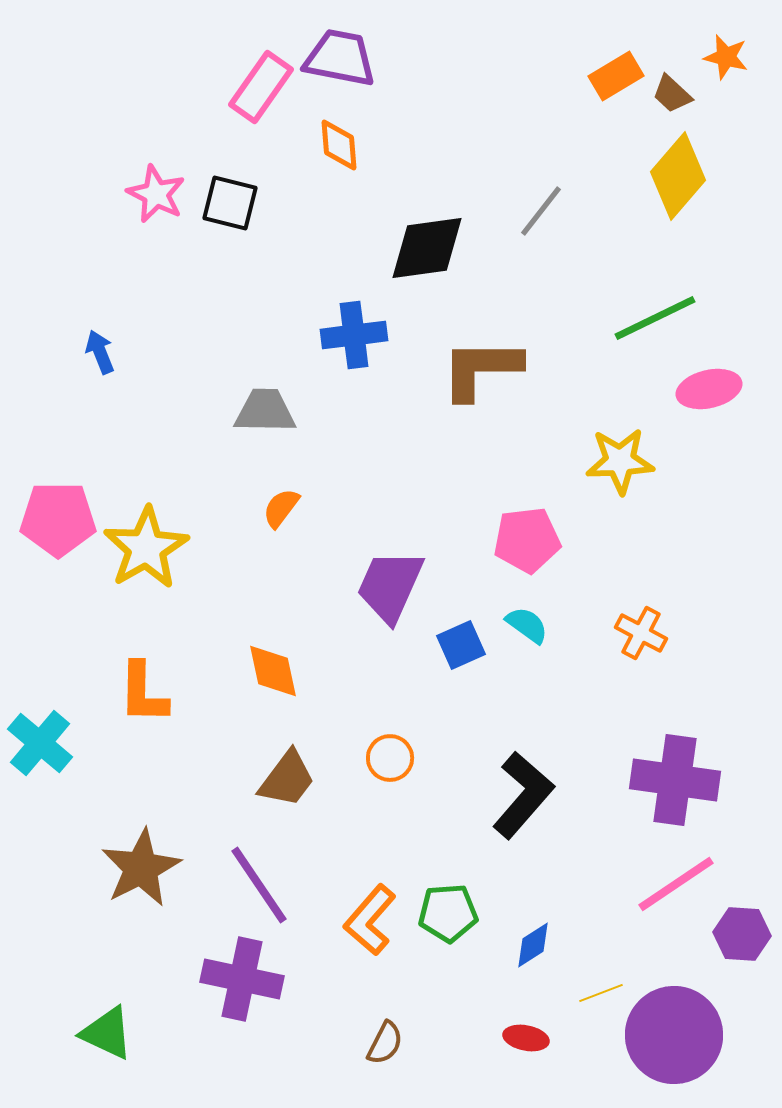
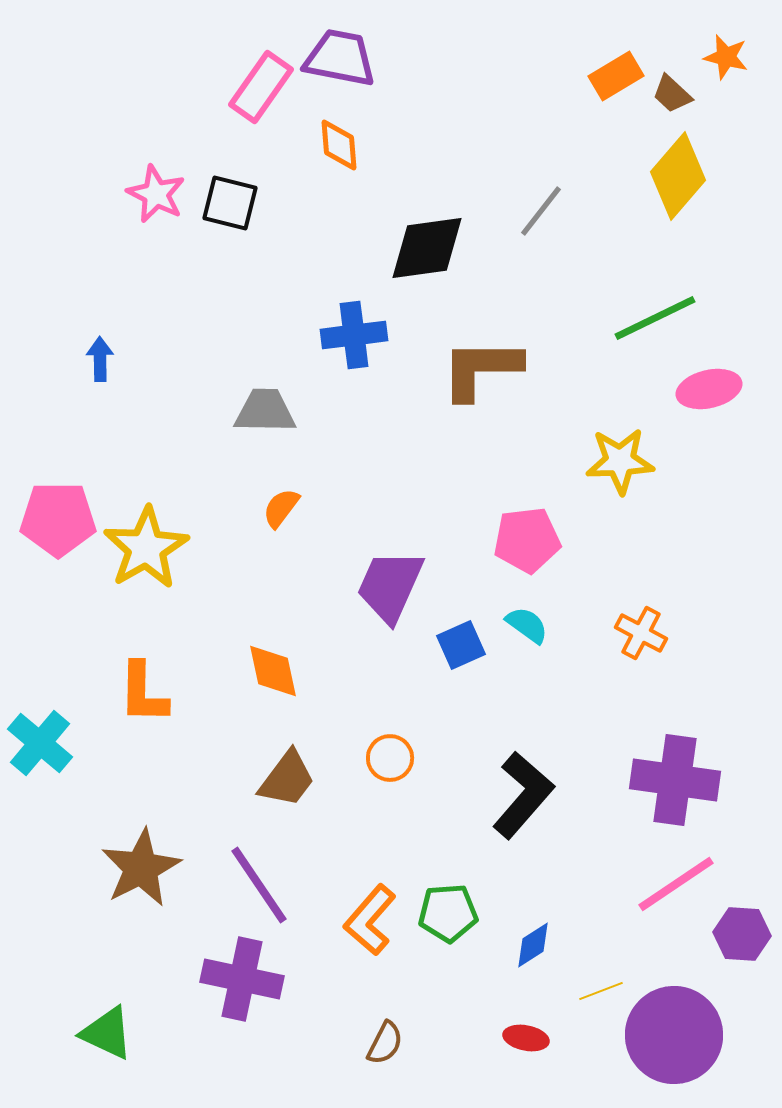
blue arrow at (100, 352): moved 7 px down; rotated 21 degrees clockwise
yellow line at (601, 993): moved 2 px up
